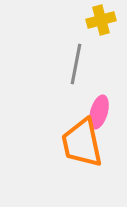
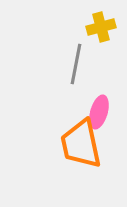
yellow cross: moved 7 px down
orange trapezoid: moved 1 px left, 1 px down
